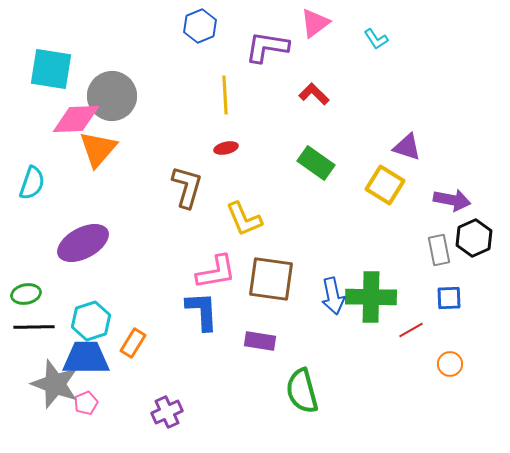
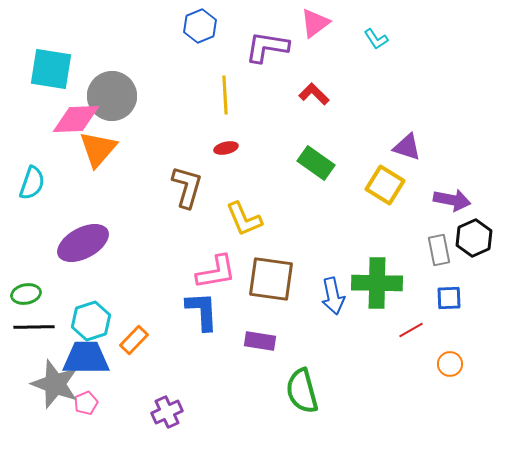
green cross: moved 6 px right, 14 px up
orange rectangle: moved 1 px right, 3 px up; rotated 12 degrees clockwise
